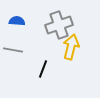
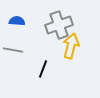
yellow arrow: moved 1 px up
